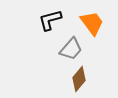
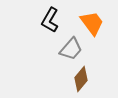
black L-shape: rotated 45 degrees counterclockwise
brown diamond: moved 2 px right
